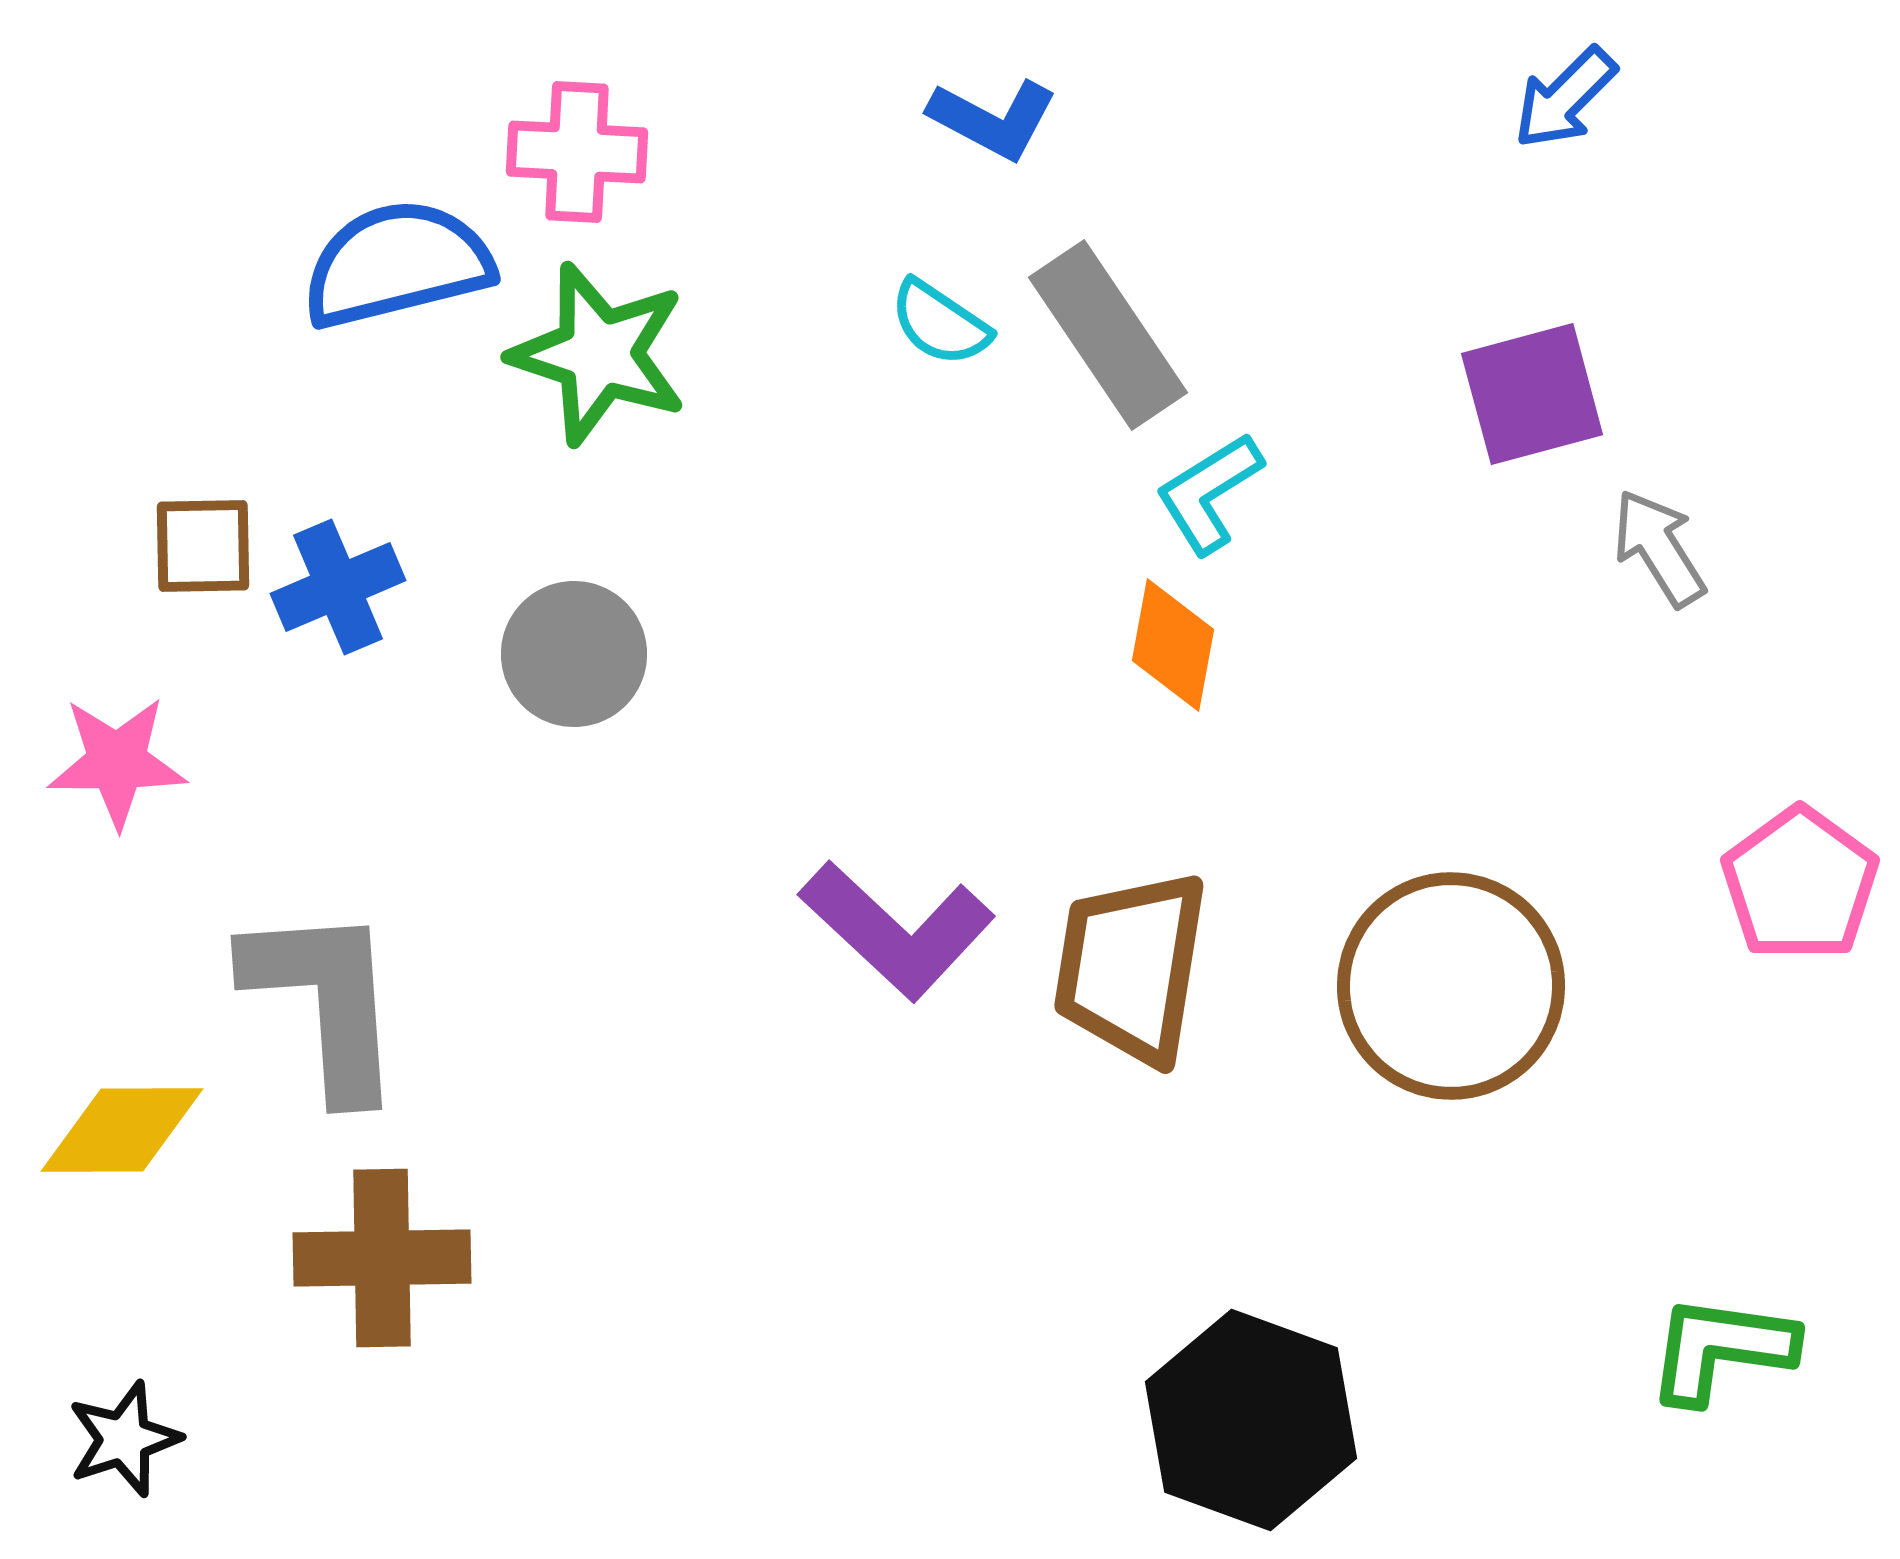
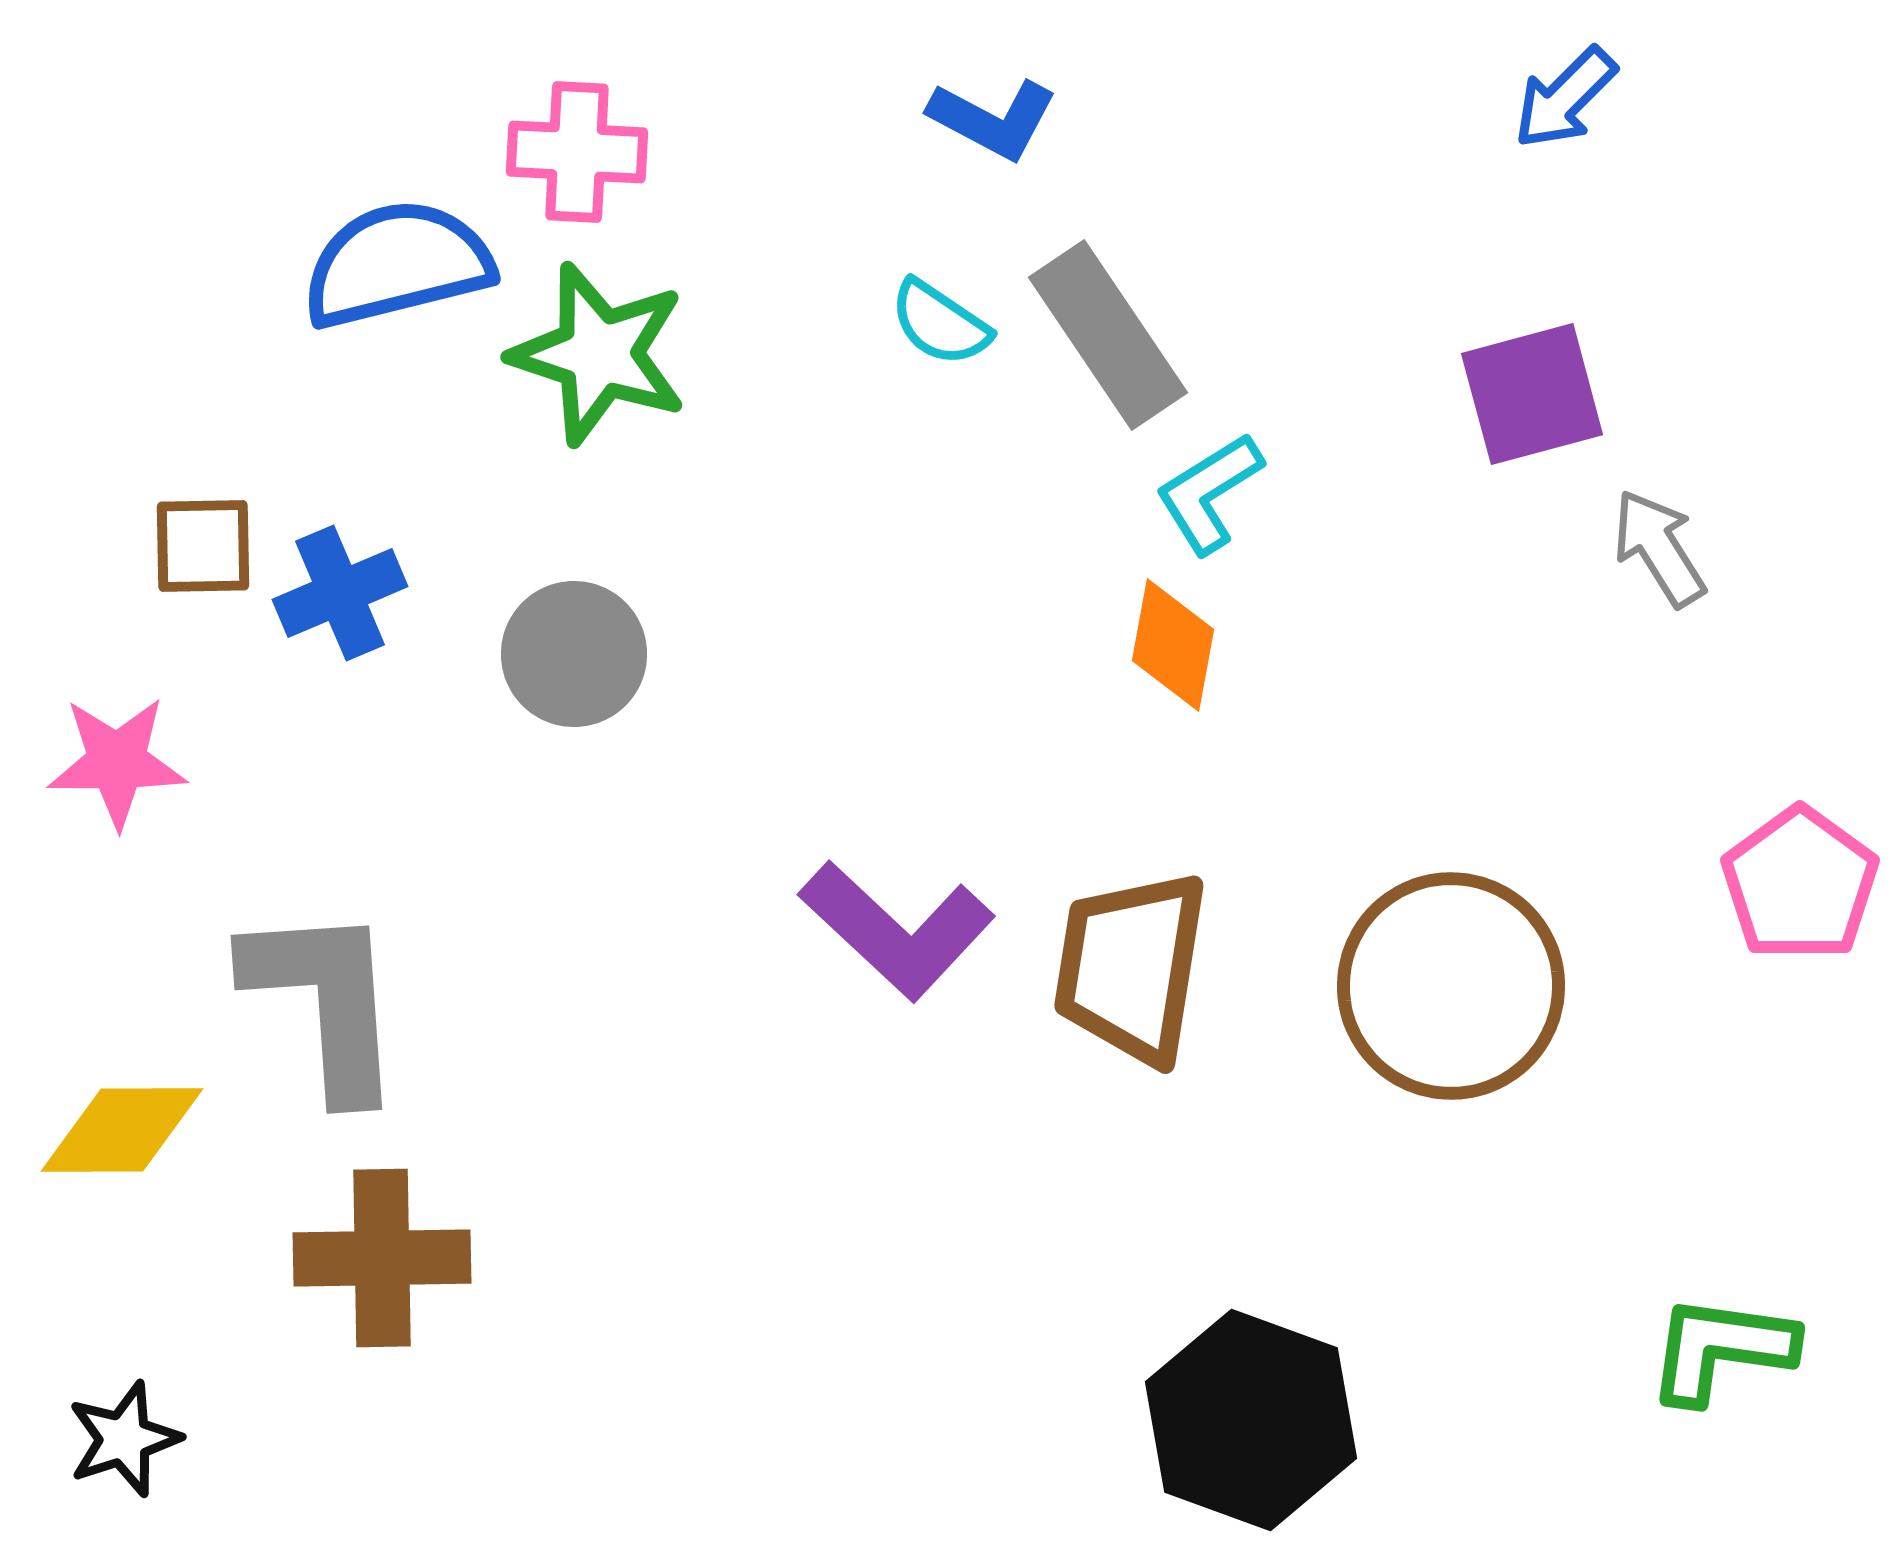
blue cross: moved 2 px right, 6 px down
